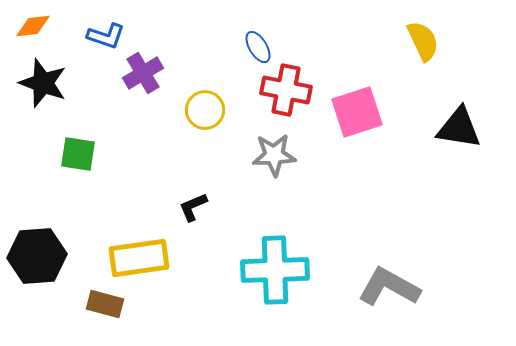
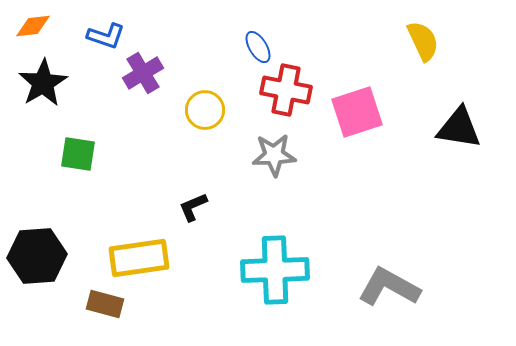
black star: rotated 21 degrees clockwise
